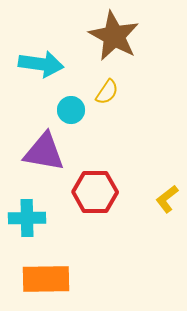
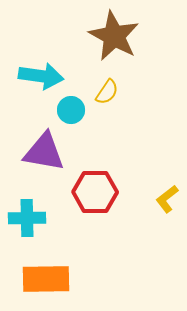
cyan arrow: moved 12 px down
